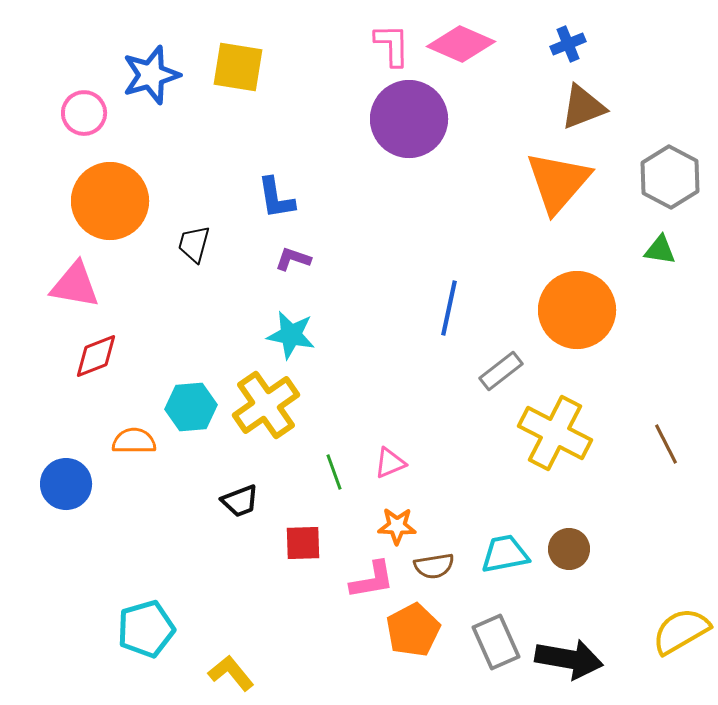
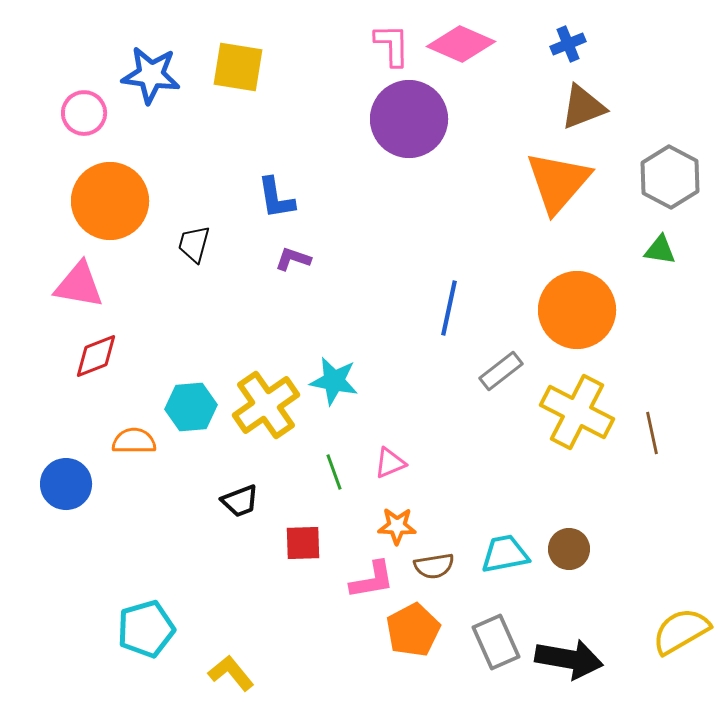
blue star at (151, 75): rotated 24 degrees clockwise
pink triangle at (75, 285): moved 4 px right
cyan star at (291, 335): moved 43 px right, 46 px down
yellow cross at (555, 433): moved 22 px right, 21 px up
brown line at (666, 444): moved 14 px left, 11 px up; rotated 15 degrees clockwise
